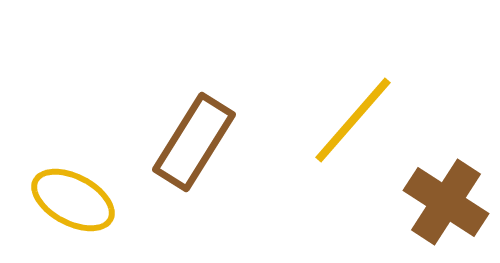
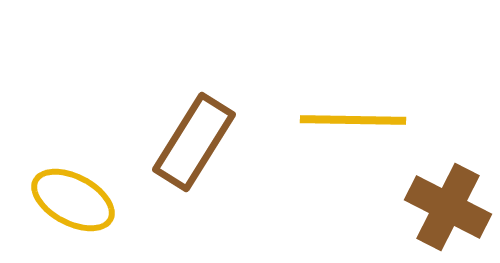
yellow line: rotated 50 degrees clockwise
brown cross: moved 2 px right, 5 px down; rotated 6 degrees counterclockwise
